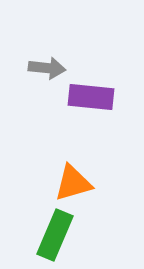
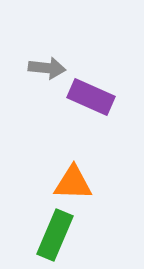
purple rectangle: rotated 18 degrees clockwise
orange triangle: rotated 18 degrees clockwise
